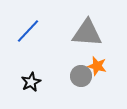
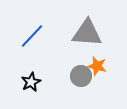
blue line: moved 4 px right, 5 px down
